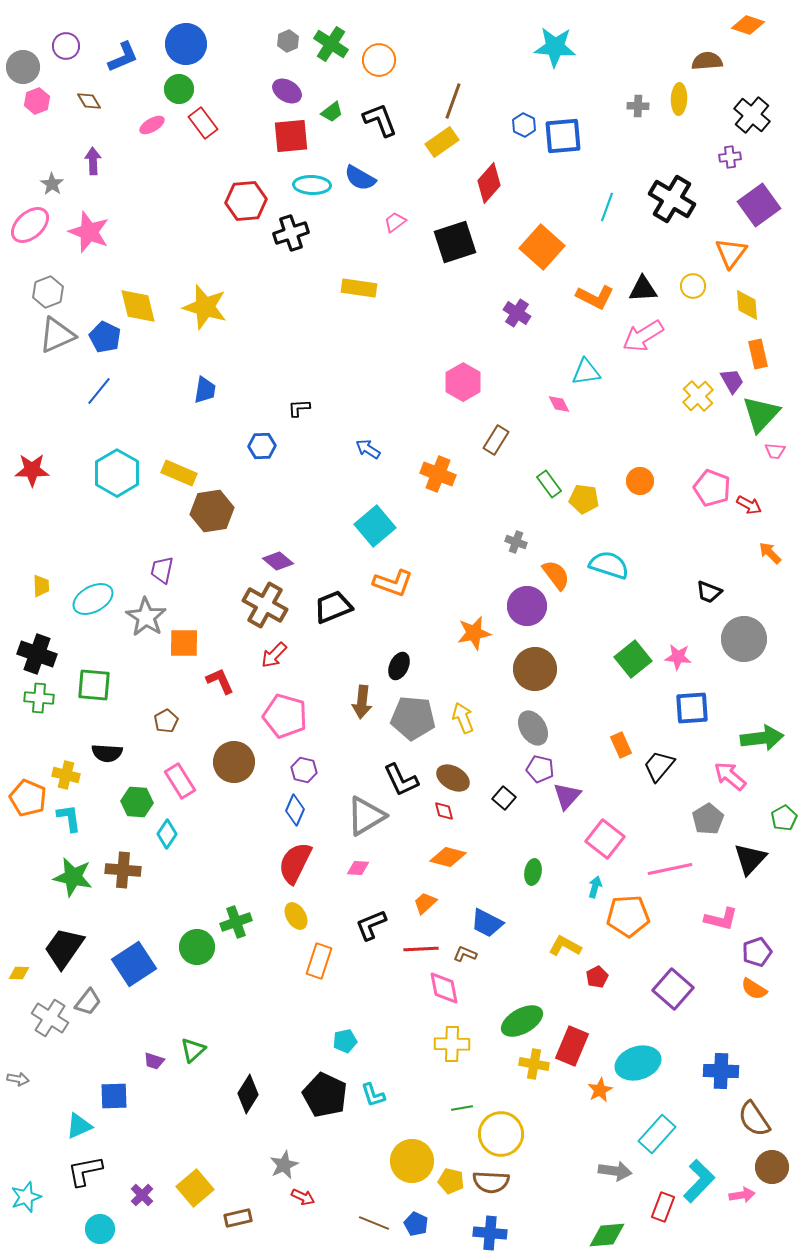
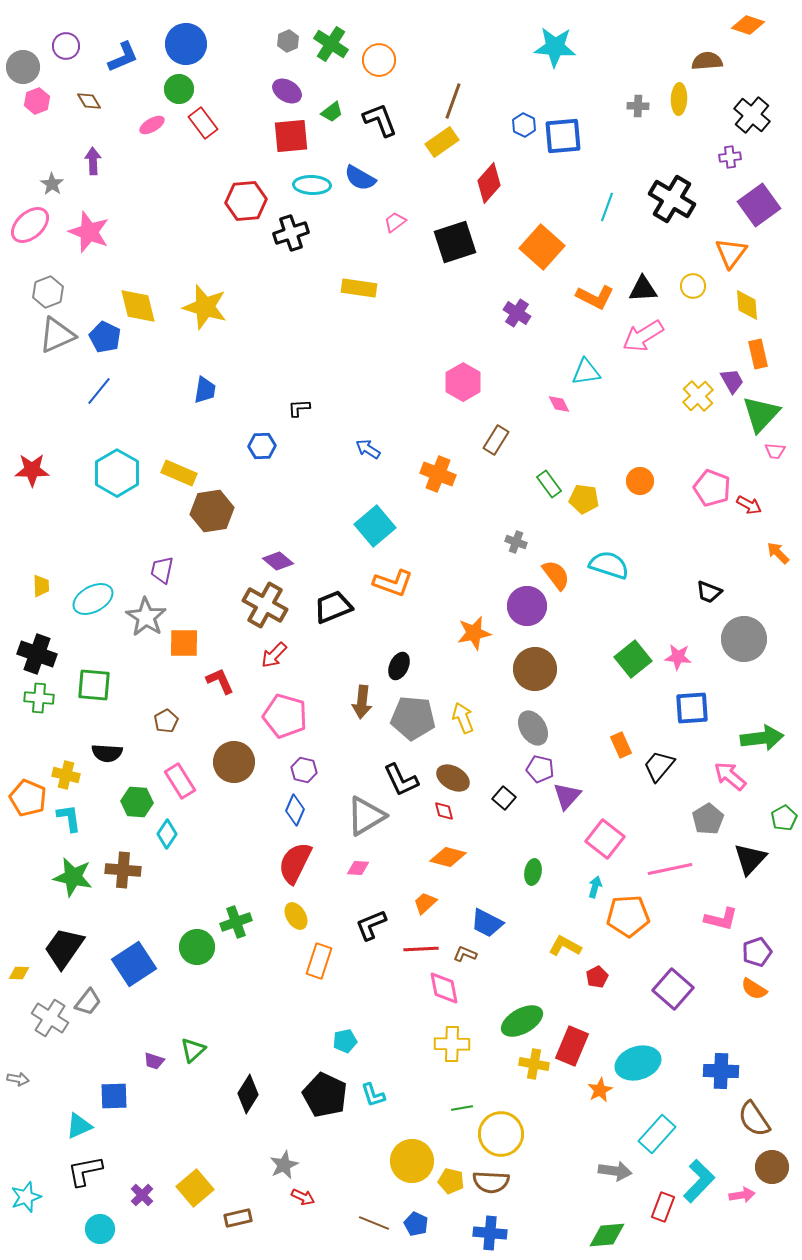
orange arrow at (770, 553): moved 8 px right
